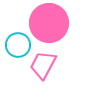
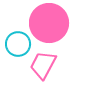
cyan circle: moved 1 px up
